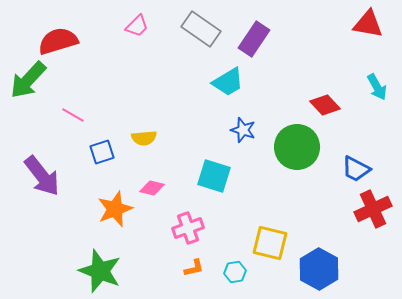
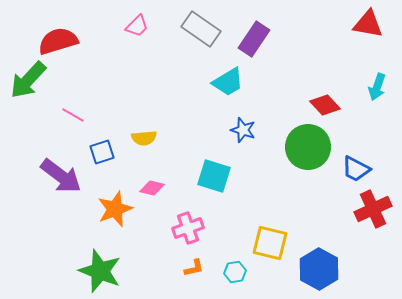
cyan arrow: rotated 48 degrees clockwise
green circle: moved 11 px right
purple arrow: moved 19 px right; rotated 15 degrees counterclockwise
